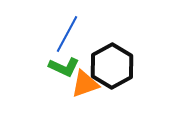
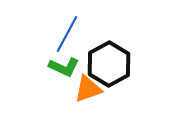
black hexagon: moved 3 px left, 2 px up
orange triangle: moved 3 px right, 5 px down
